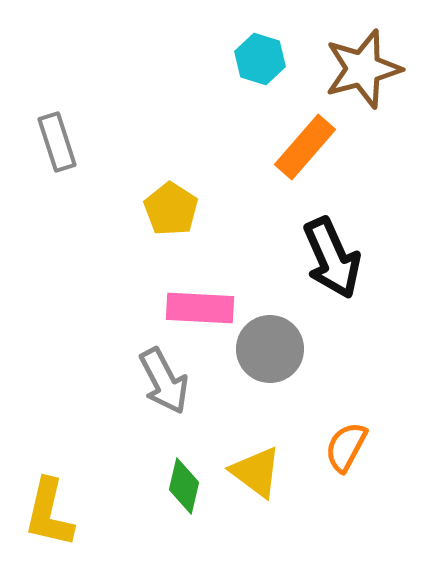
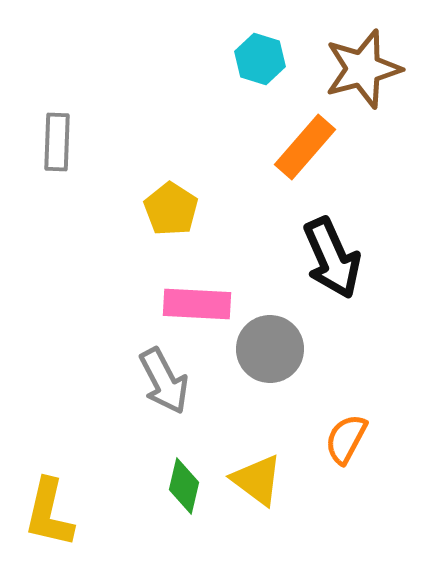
gray rectangle: rotated 20 degrees clockwise
pink rectangle: moved 3 px left, 4 px up
orange semicircle: moved 8 px up
yellow triangle: moved 1 px right, 8 px down
